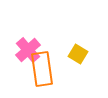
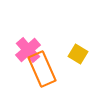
orange rectangle: rotated 16 degrees counterclockwise
